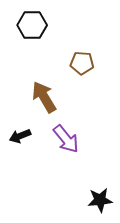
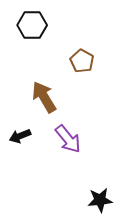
brown pentagon: moved 2 px up; rotated 25 degrees clockwise
purple arrow: moved 2 px right
